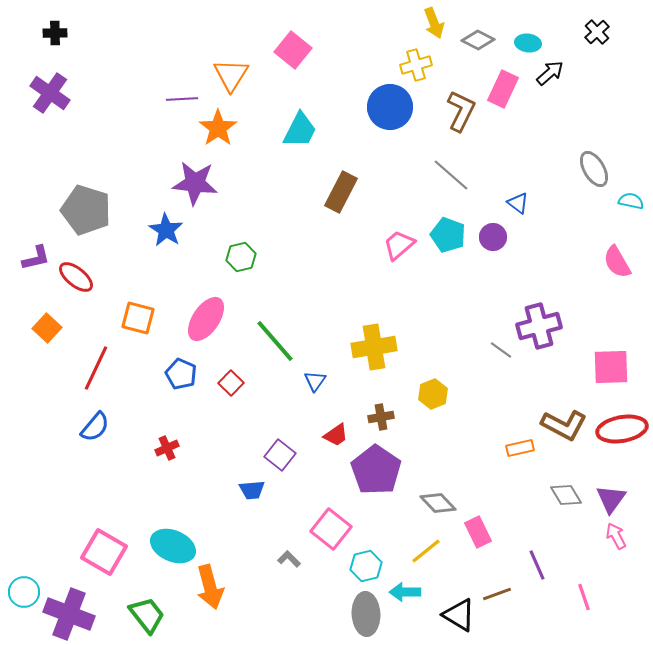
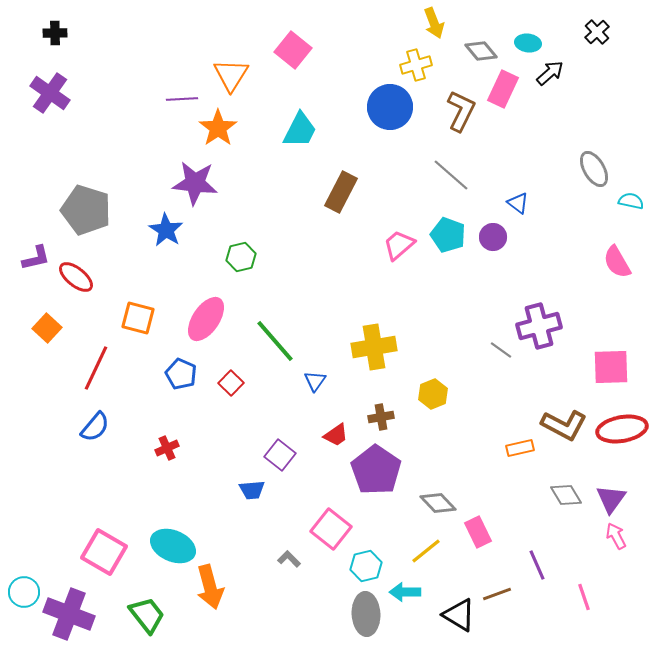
gray diamond at (478, 40): moved 3 px right, 11 px down; rotated 24 degrees clockwise
